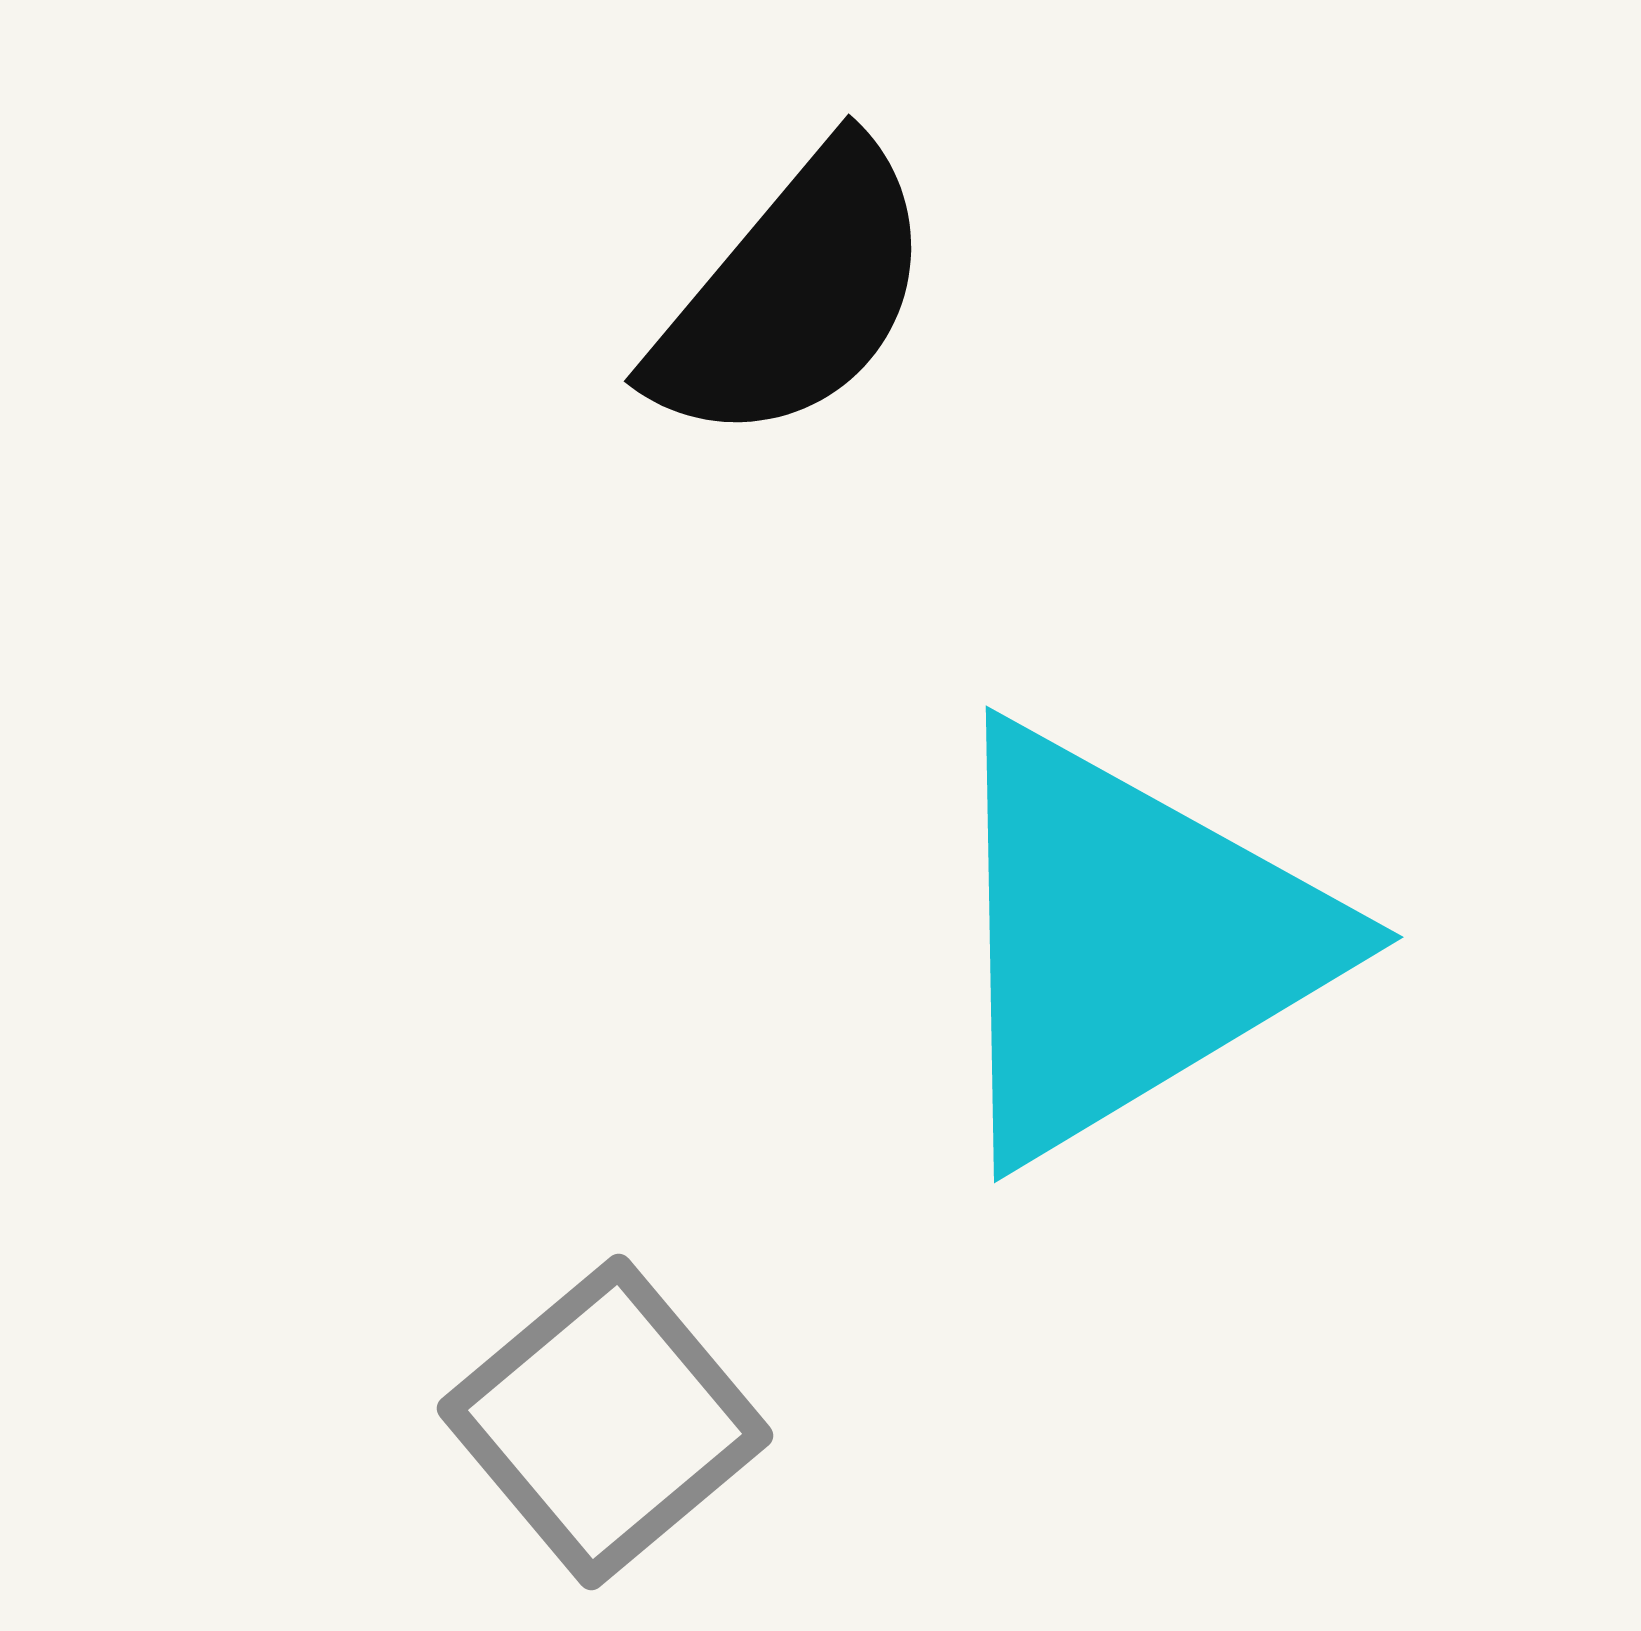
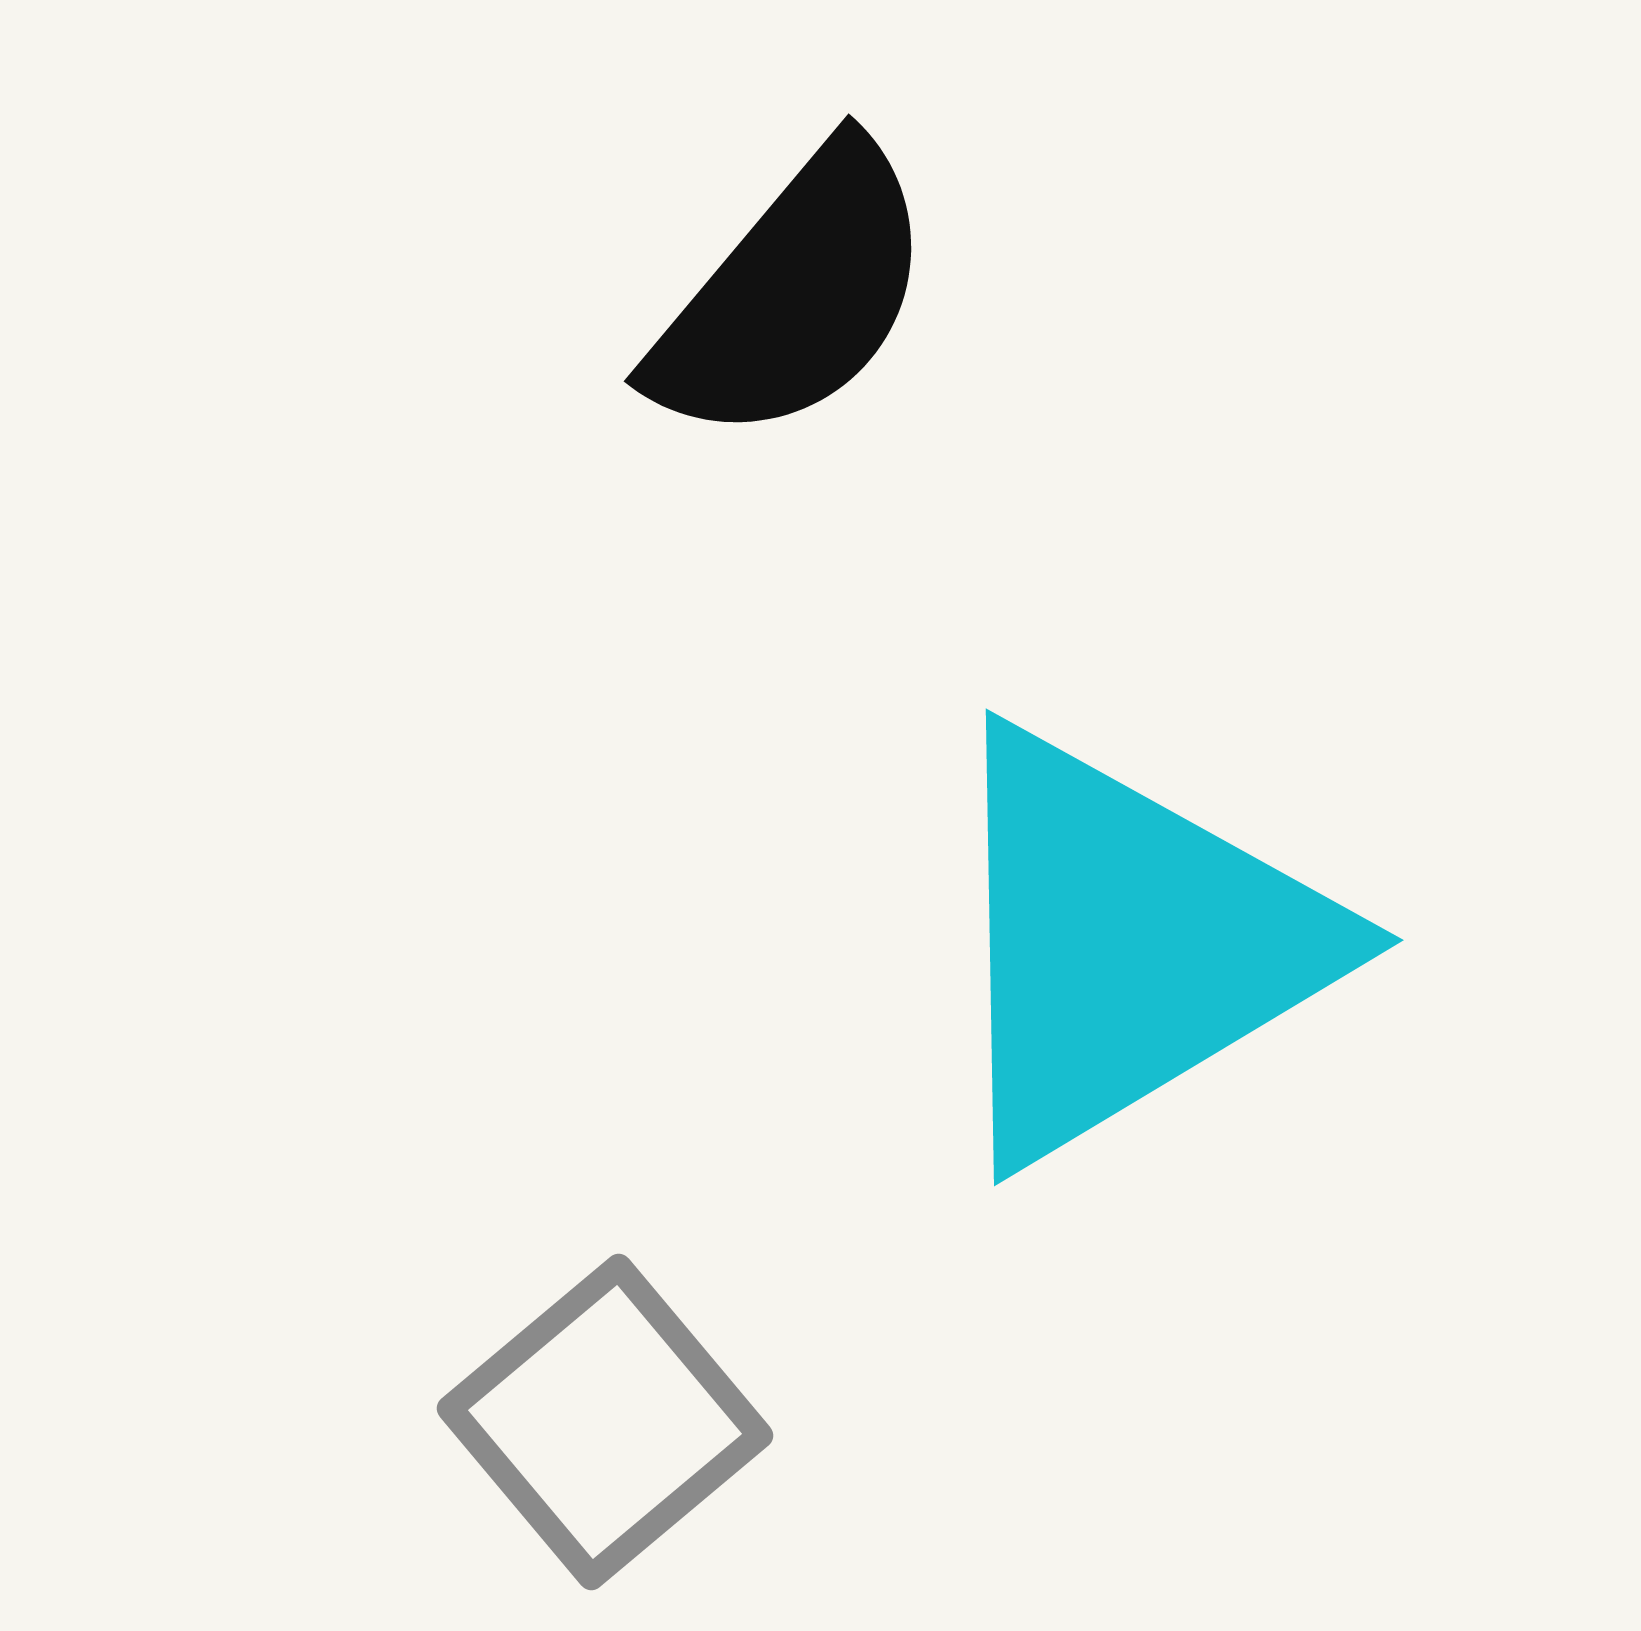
cyan triangle: moved 3 px down
